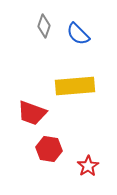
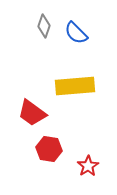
blue semicircle: moved 2 px left, 1 px up
red trapezoid: rotated 16 degrees clockwise
